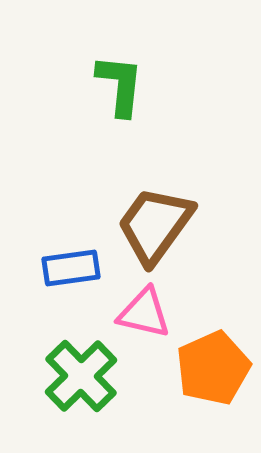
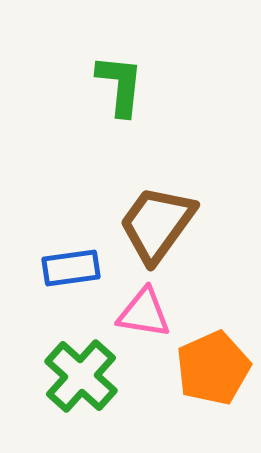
brown trapezoid: moved 2 px right, 1 px up
pink triangle: rotated 4 degrees counterclockwise
green cross: rotated 4 degrees counterclockwise
